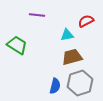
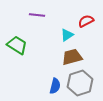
cyan triangle: rotated 24 degrees counterclockwise
